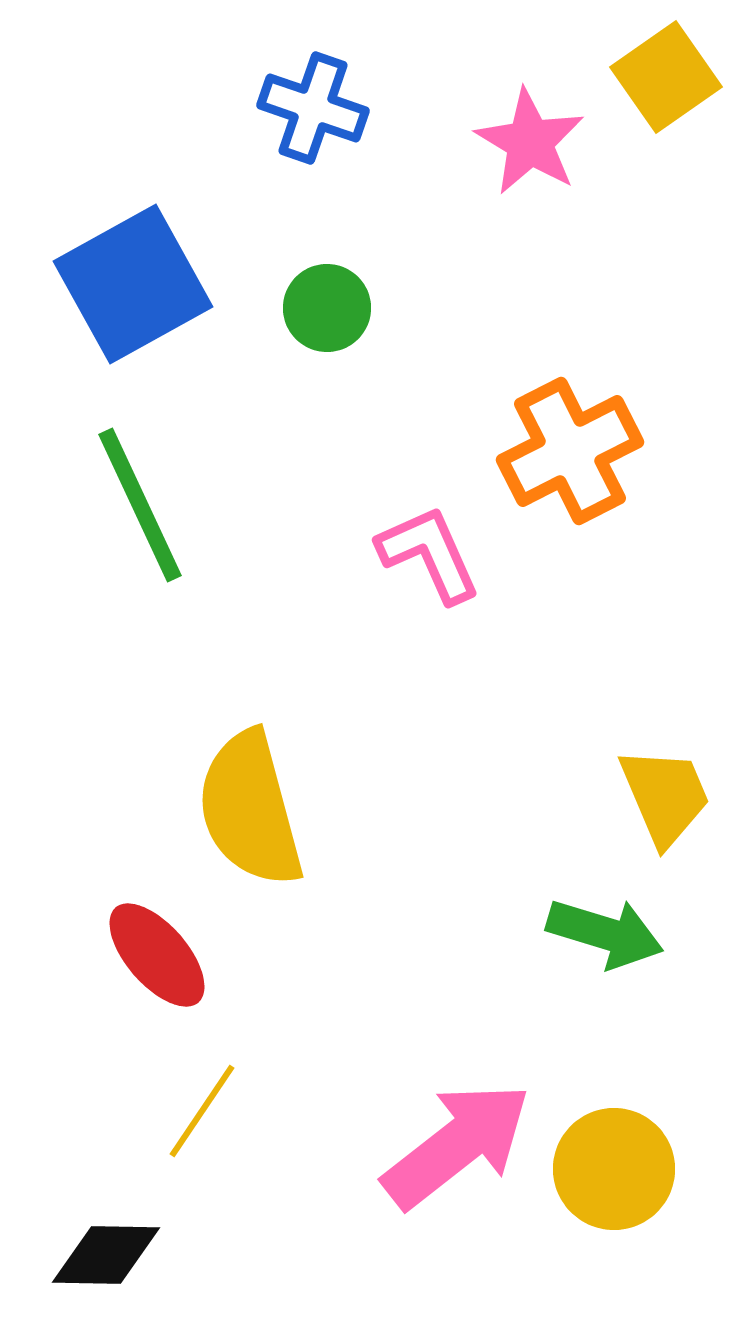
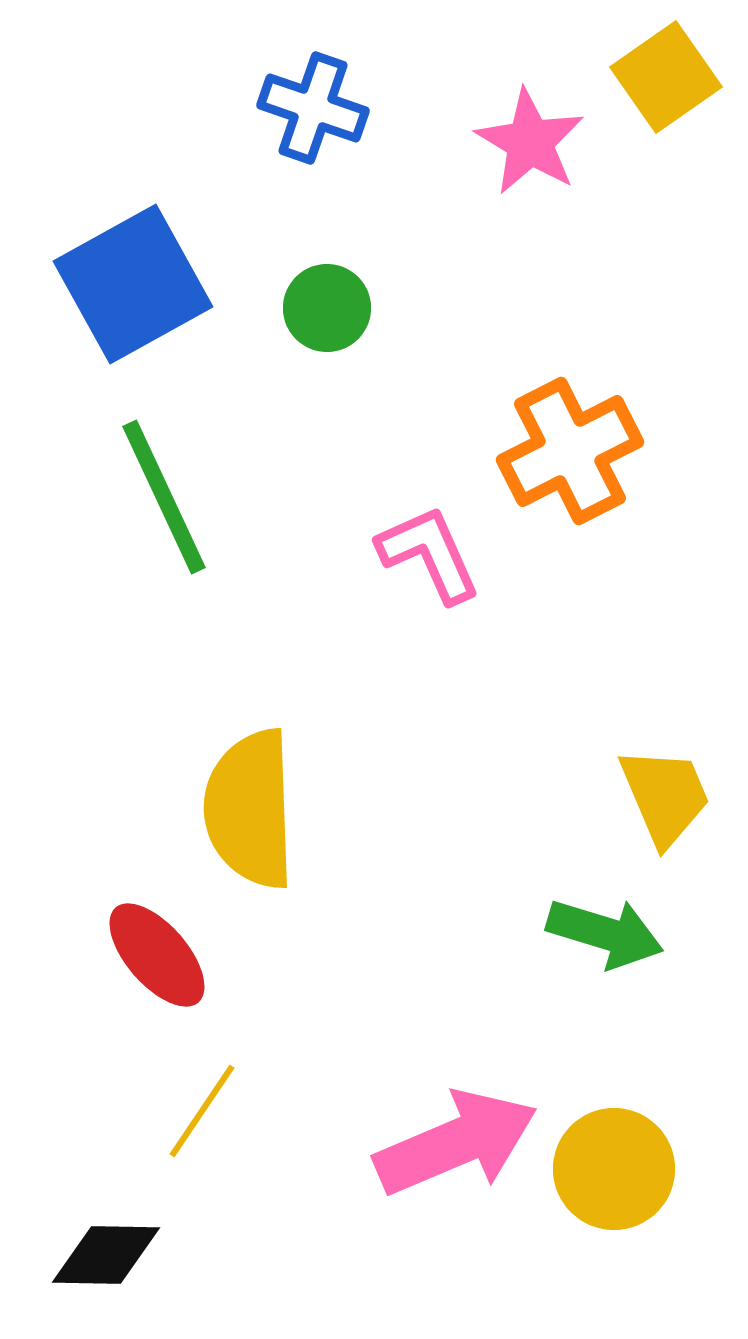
green line: moved 24 px right, 8 px up
yellow semicircle: rotated 13 degrees clockwise
pink arrow: moved 1 px left, 2 px up; rotated 15 degrees clockwise
